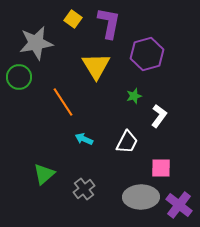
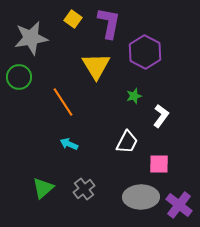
gray star: moved 5 px left, 5 px up
purple hexagon: moved 2 px left, 2 px up; rotated 16 degrees counterclockwise
white L-shape: moved 2 px right
cyan arrow: moved 15 px left, 5 px down
pink square: moved 2 px left, 4 px up
green triangle: moved 1 px left, 14 px down
